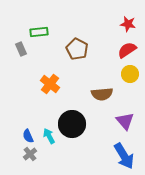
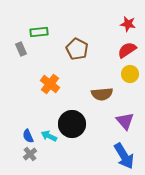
cyan arrow: rotated 35 degrees counterclockwise
